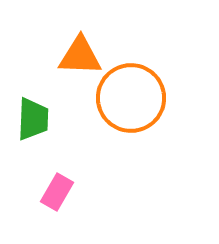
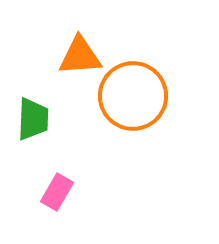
orange triangle: rotated 6 degrees counterclockwise
orange circle: moved 2 px right, 2 px up
